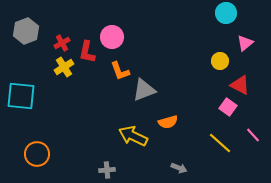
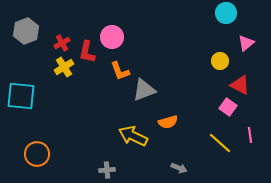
pink triangle: moved 1 px right
pink line: moved 3 px left; rotated 35 degrees clockwise
